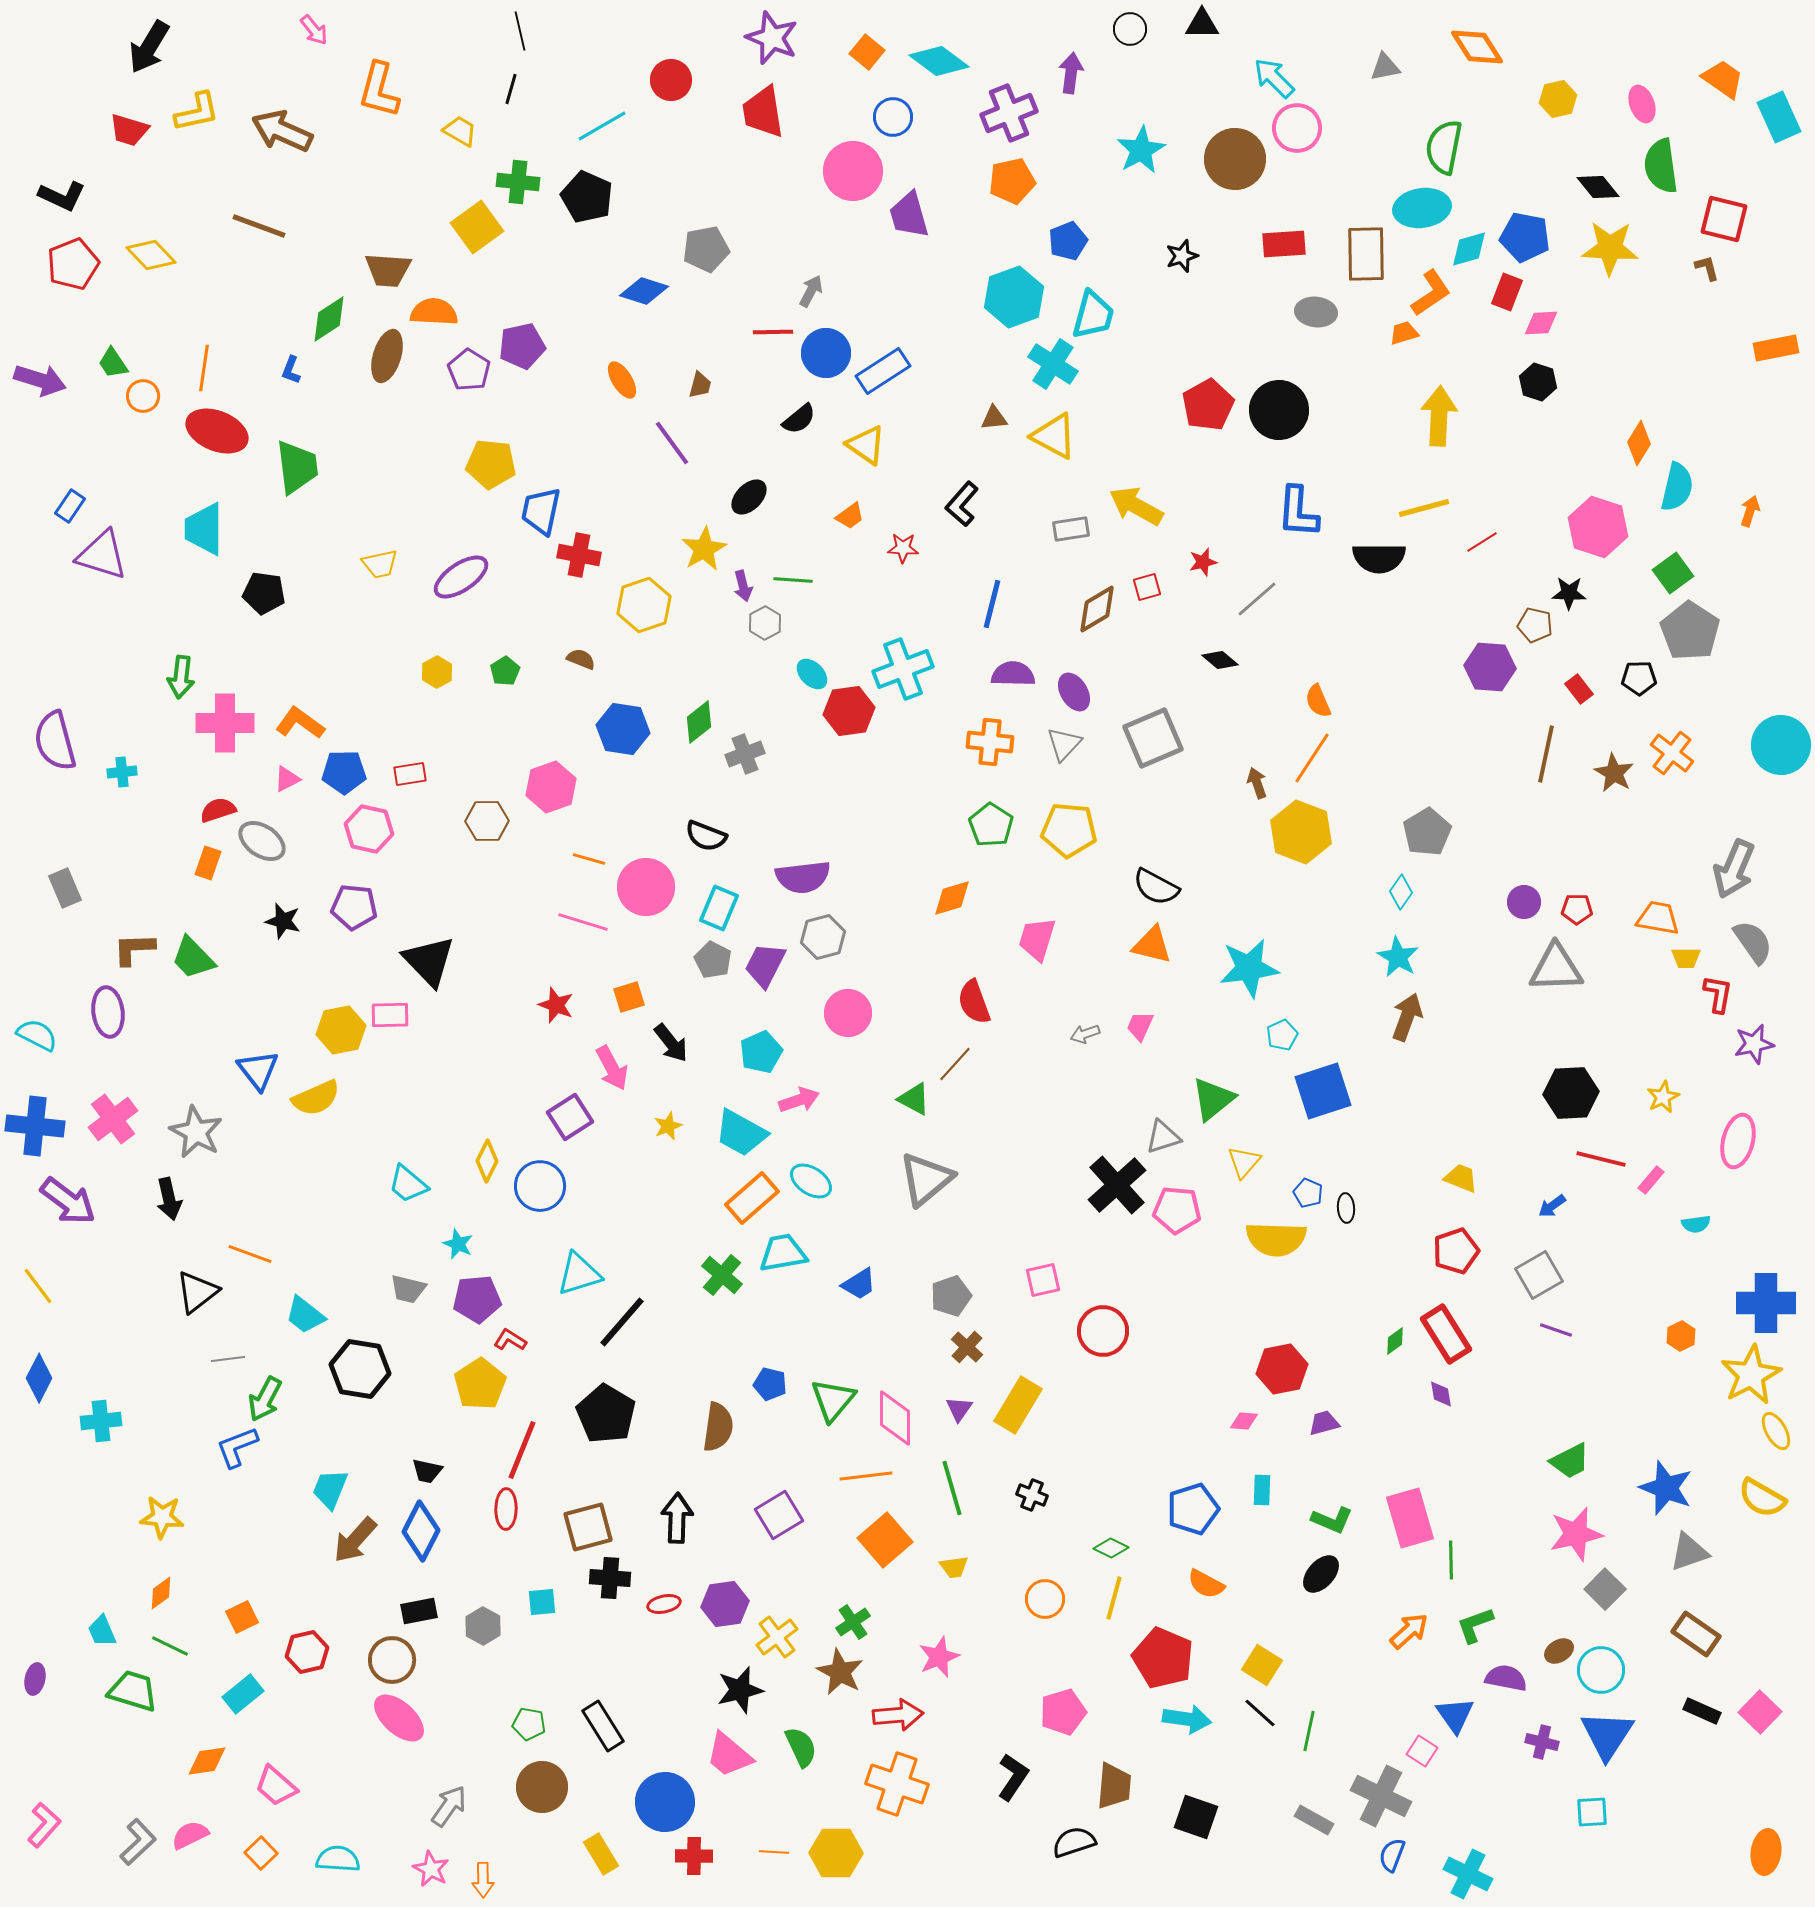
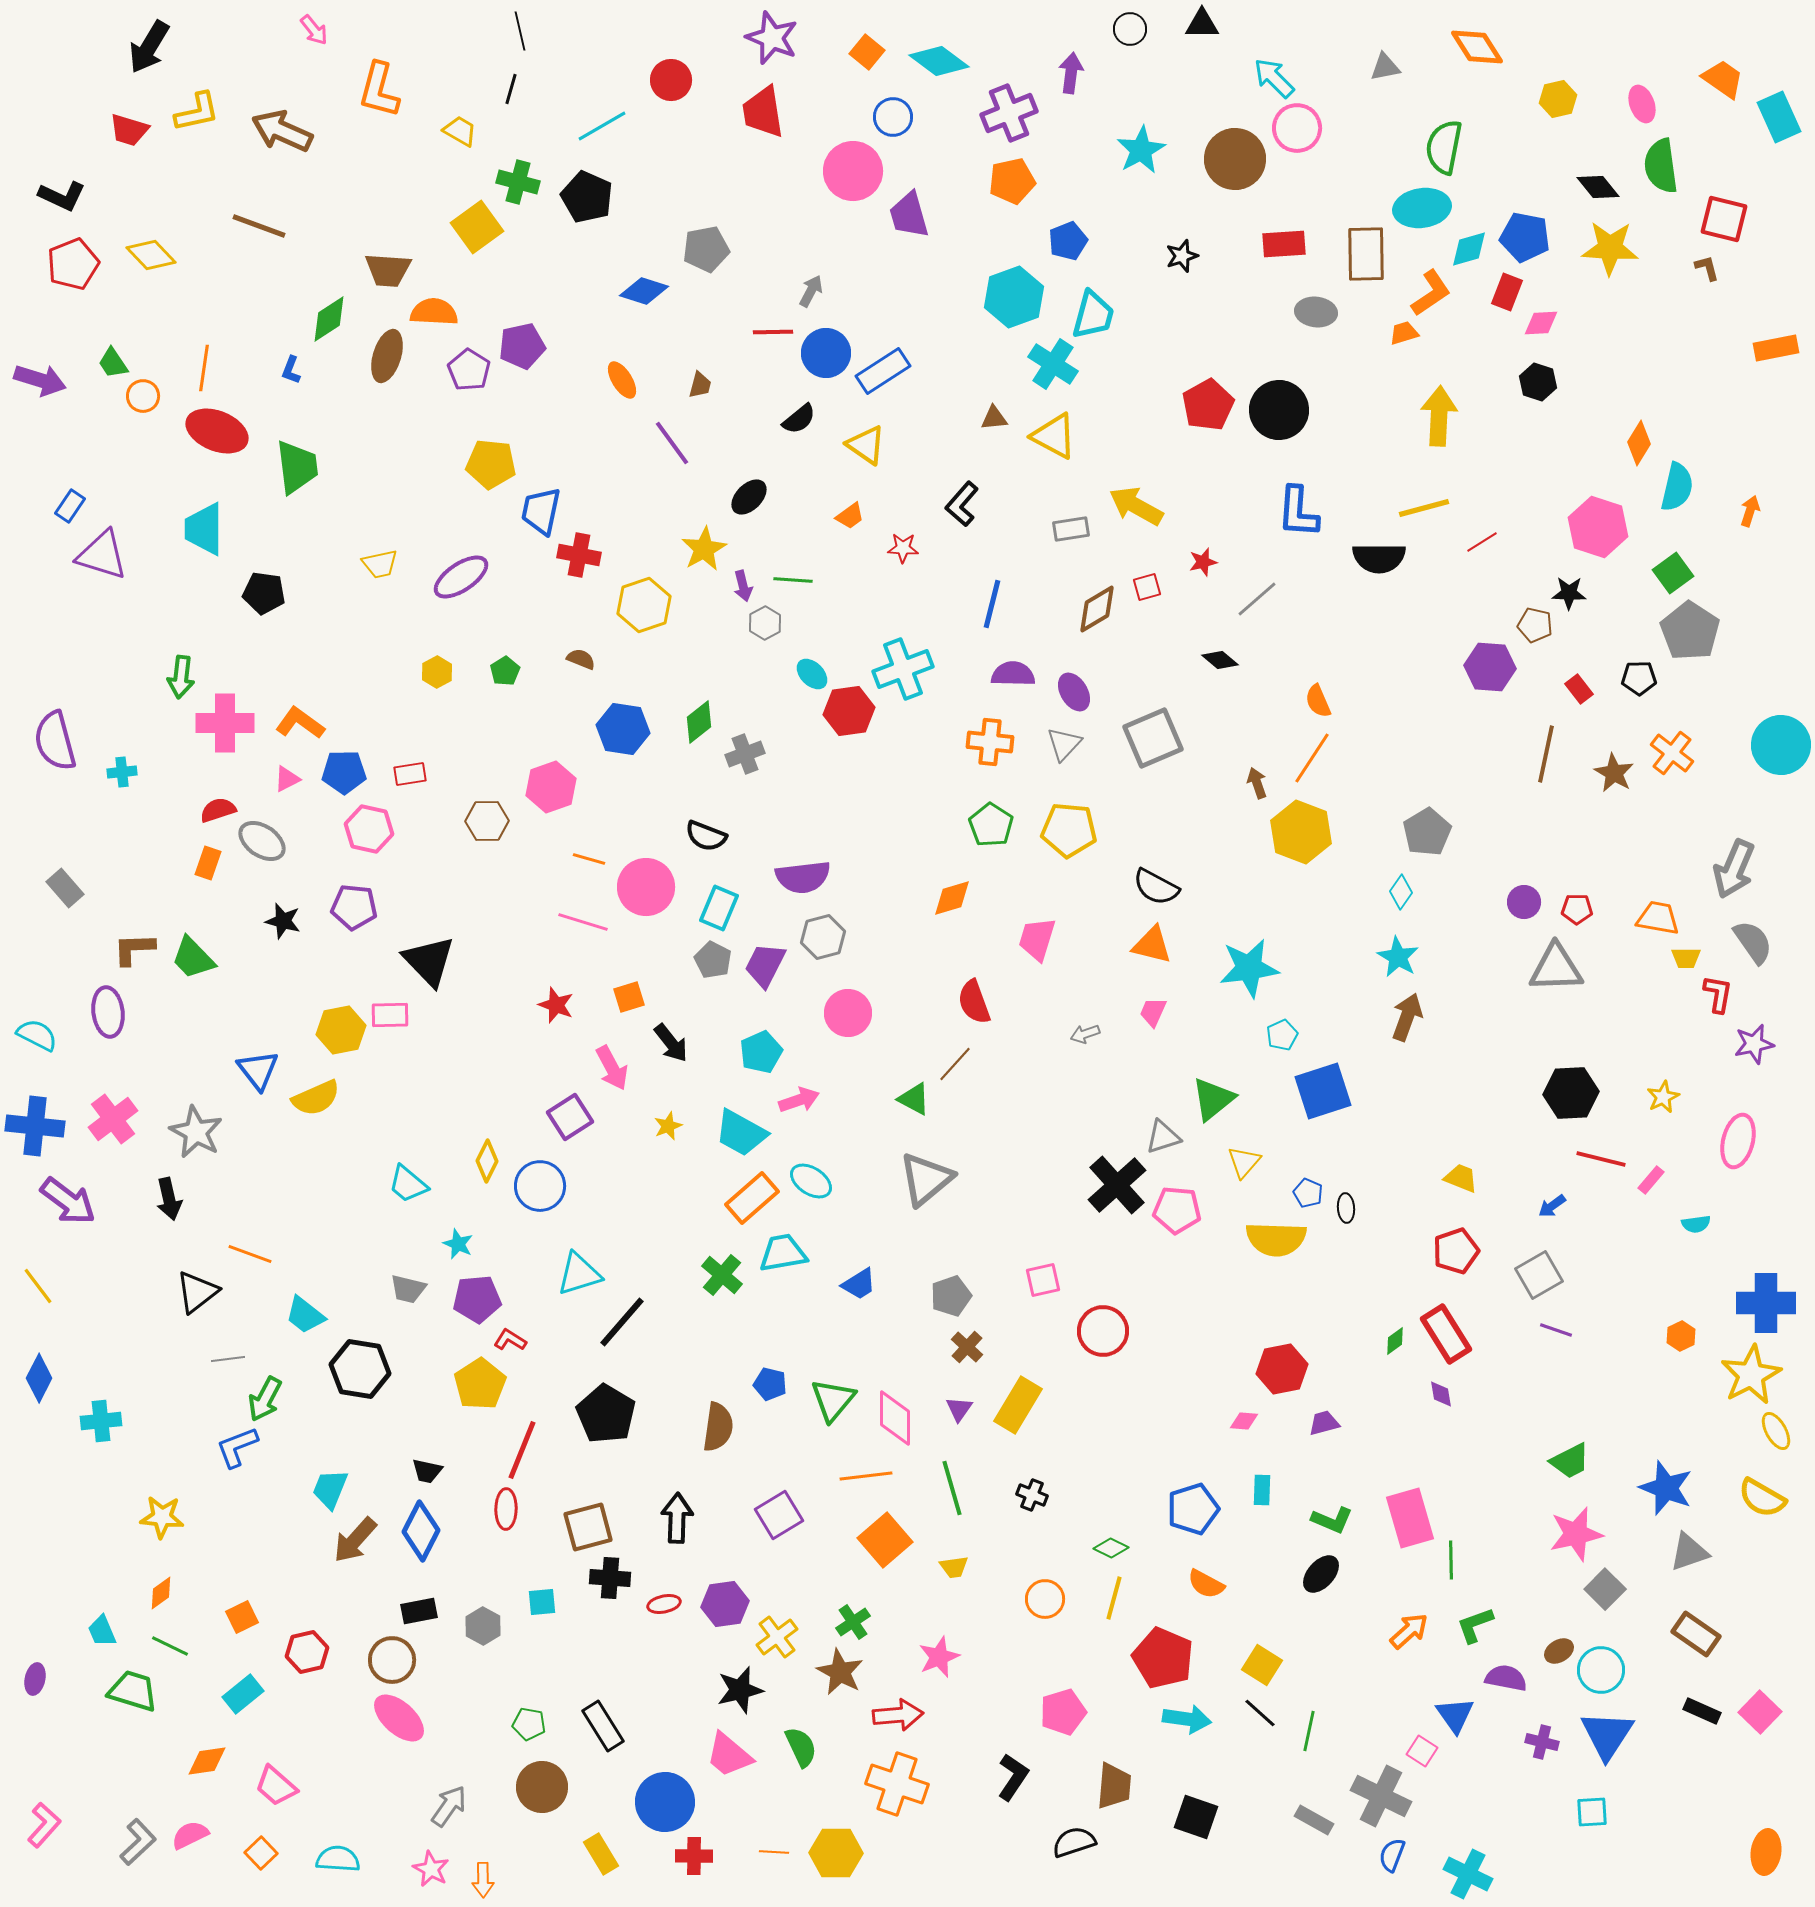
green cross at (518, 182): rotated 9 degrees clockwise
gray rectangle at (65, 888): rotated 18 degrees counterclockwise
pink trapezoid at (1140, 1026): moved 13 px right, 14 px up
